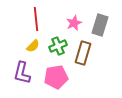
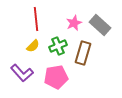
gray rectangle: rotated 65 degrees counterclockwise
purple L-shape: rotated 55 degrees counterclockwise
